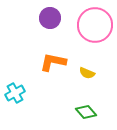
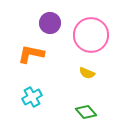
purple circle: moved 5 px down
pink circle: moved 4 px left, 10 px down
orange L-shape: moved 22 px left, 8 px up
cyan cross: moved 17 px right, 4 px down
